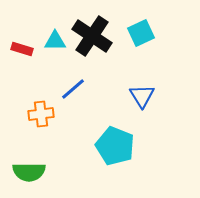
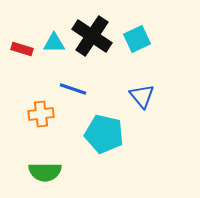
cyan square: moved 4 px left, 6 px down
cyan triangle: moved 1 px left, 2 px down
blue line: rotated 60 degrees clockwise
blue triangle: rotated 8 degrees counterclockwise
cyan pentagon: moved 11 px left, 12 px up; rotated 9 degrees counterclockwise
green semicircle: moved 16 px right
